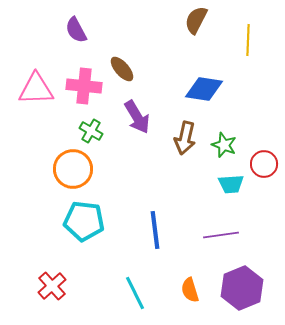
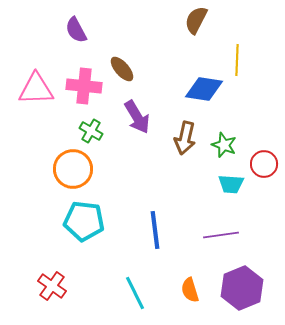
yellow line: moved 11 px left, 20 px down
cyan trapezoid: rotated 8 degrees clockwise
red cross: rotated 12 degrees counterclockwise
